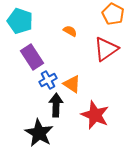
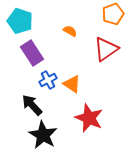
orange pentagon: rotated 25 degrees clockwise
purple rectangle: moved 4 px up
black arrow: moved 24 px left; rotated 45 degrees counterclockwise
red star: moved 6 px left, 3 px down
black star: moved 4 px right, 2 px down
